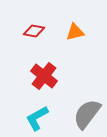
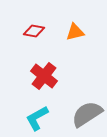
gray semicircle: rotated 20 degrees clockwise
